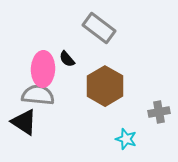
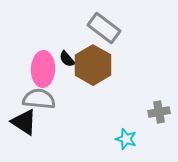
gray rectangle: moved 5 px right
brown hexagon: moved 12 px left, 21 px up
gray semicircle: moved 1 px right, 4 px down
